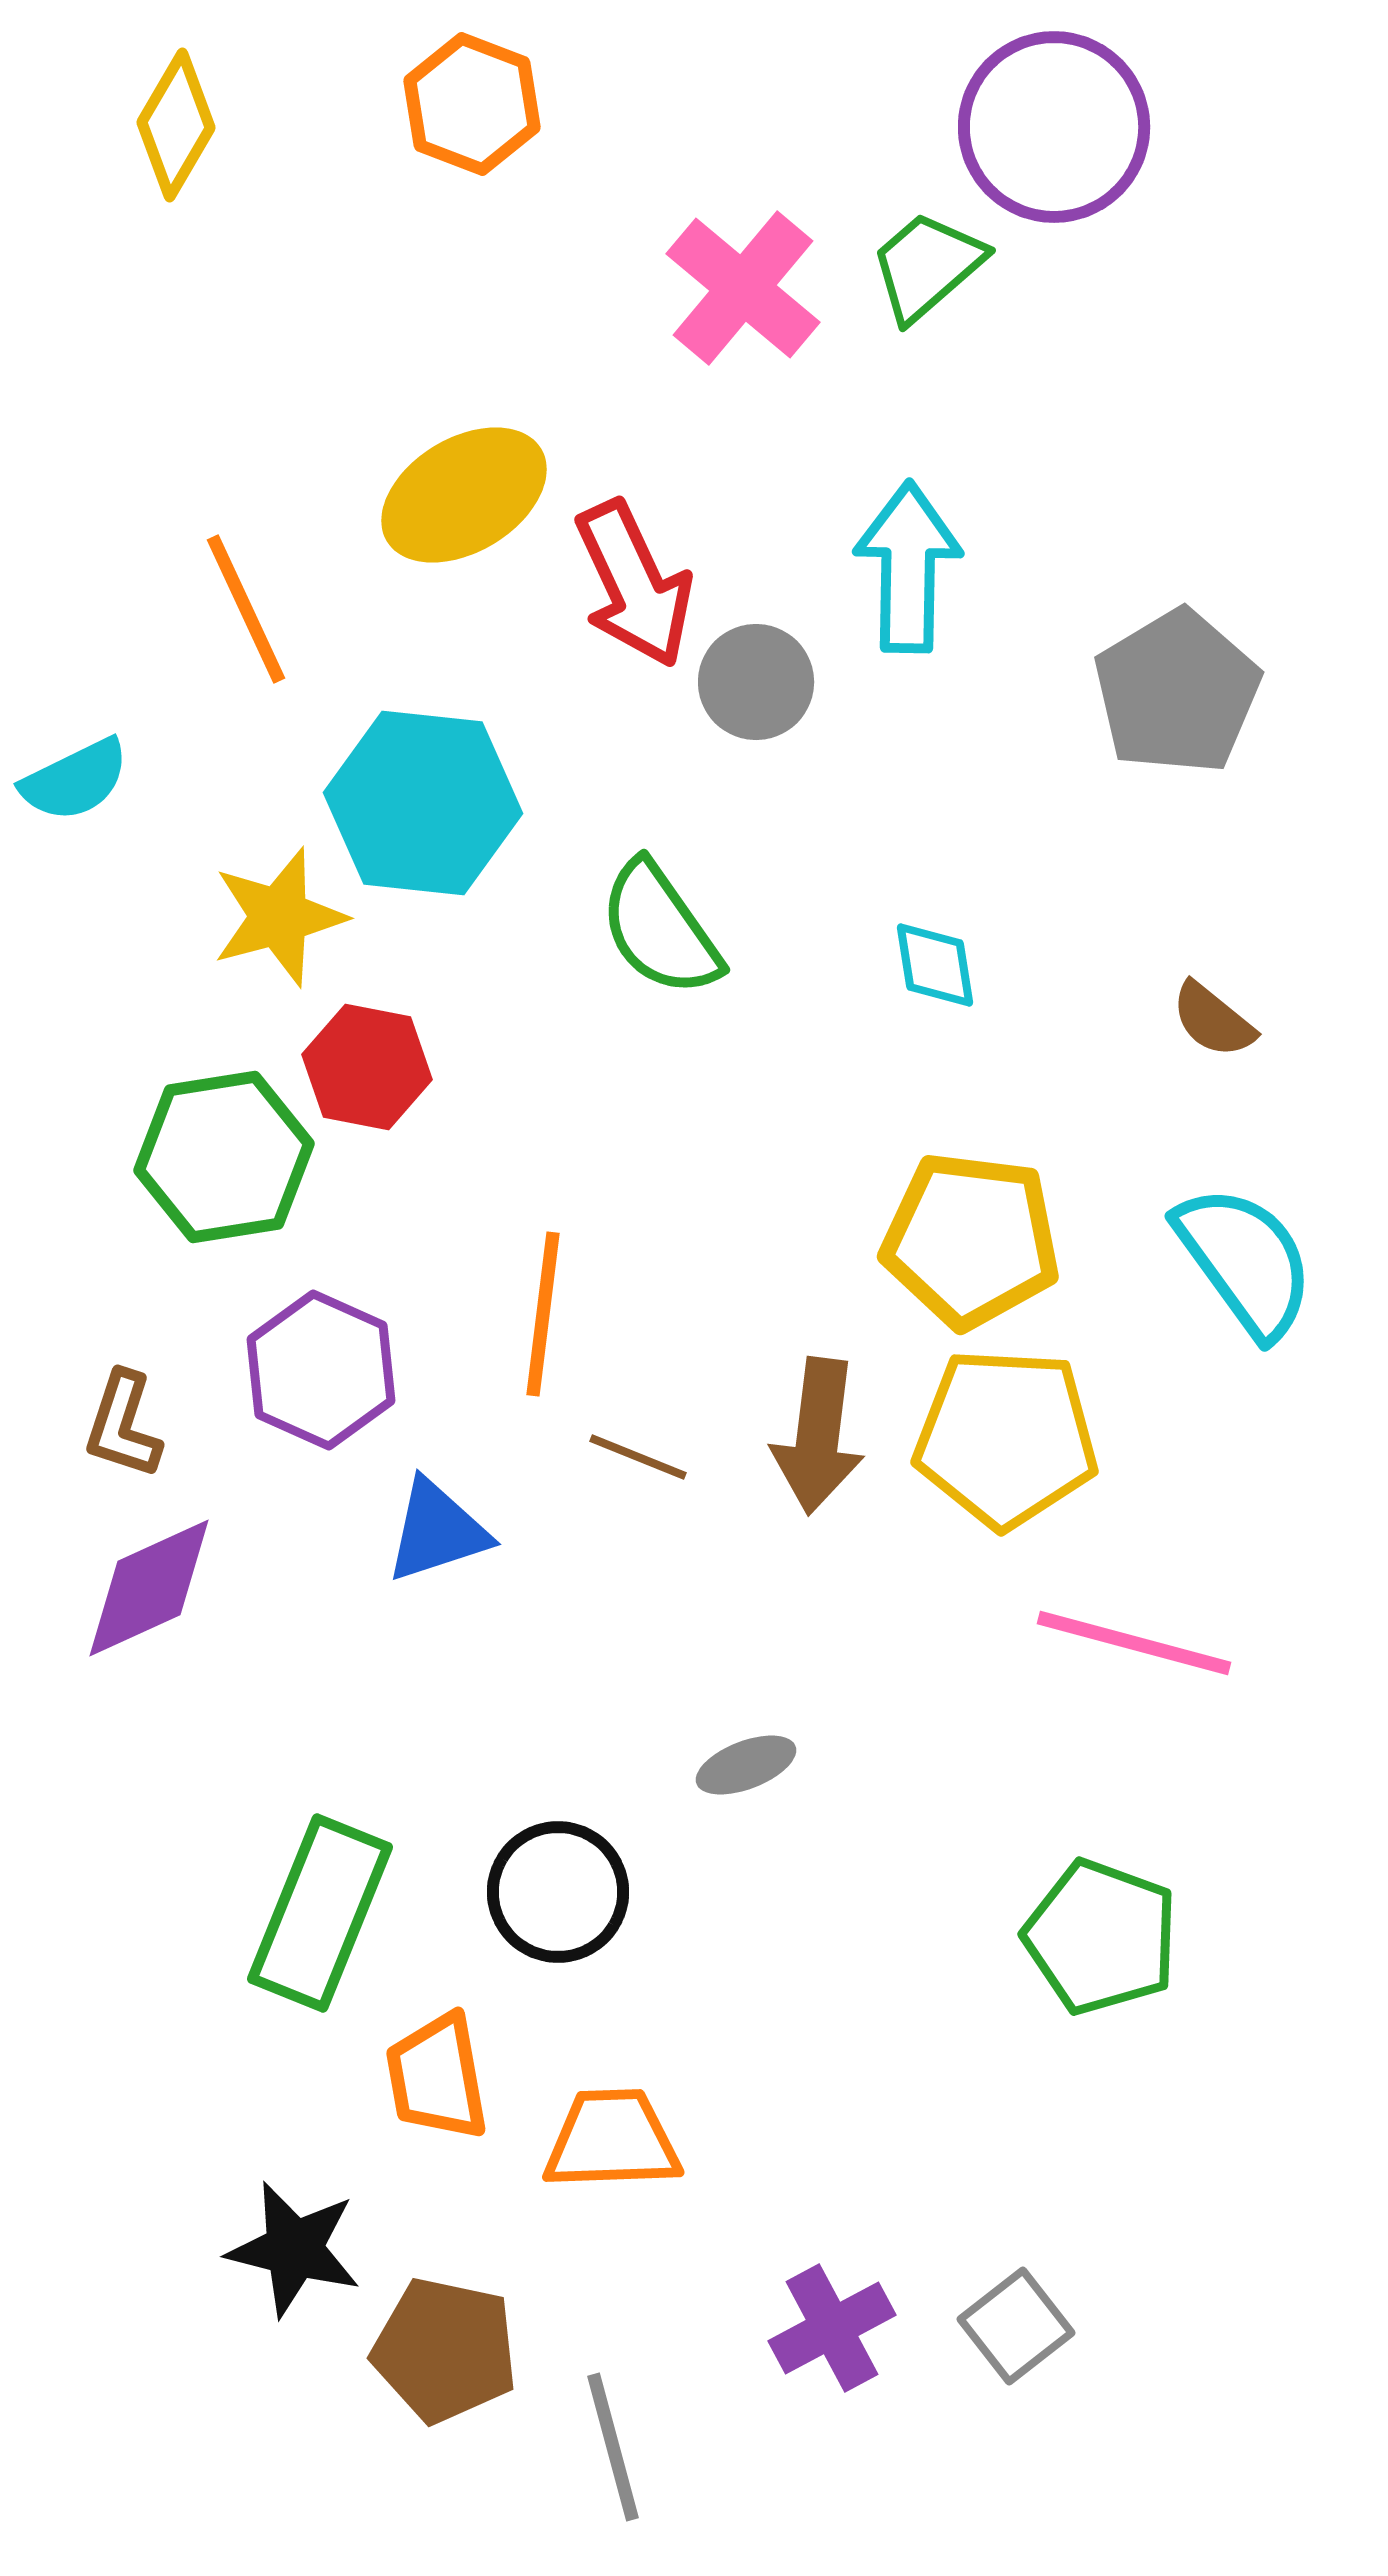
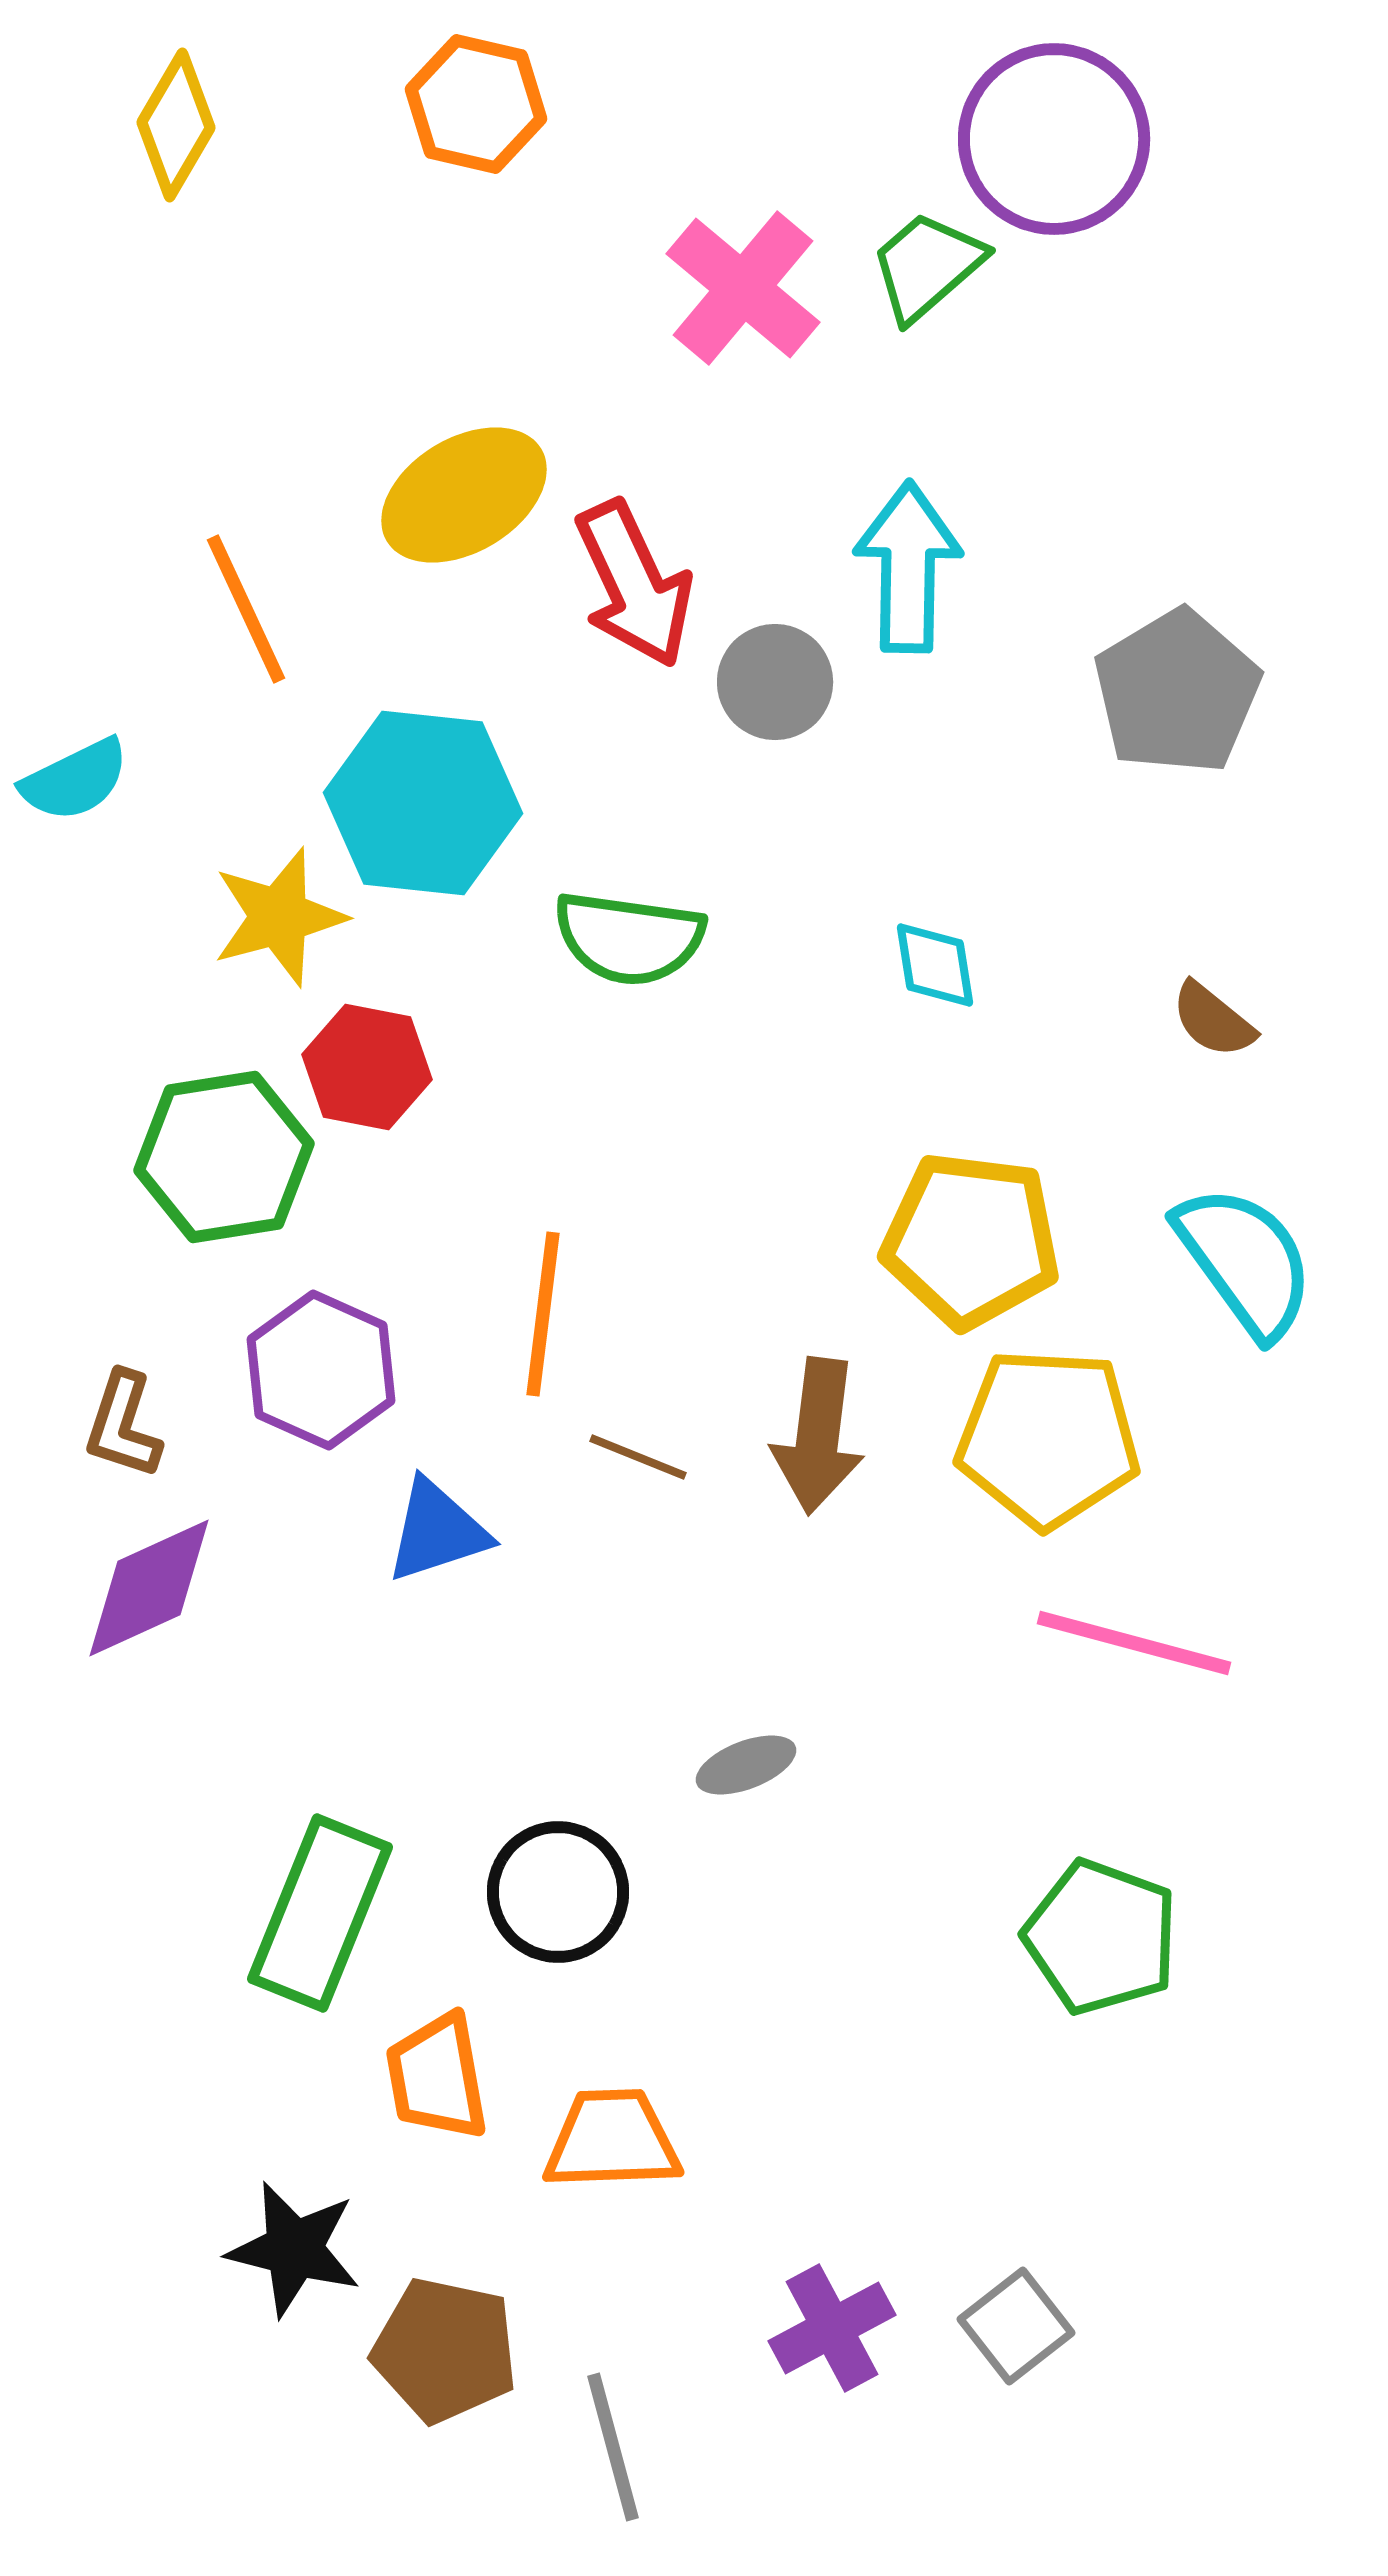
orange hexagon at (472, 104): moved 4 px right; rotated 8 degrees counterclockwise
purple circle at (1054, 127): moved 12 px down
gray circle at (756, 682): moved 19 px right
green semicircle at (660, 929): moved 31 px left, 9 px down; rotated 47 degrees counterclockwise
yellow pentagon at (1006, 1438): moved 42 px right
